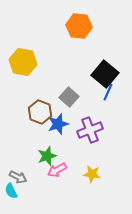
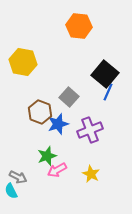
yellow star: moved 1 px left; rotated 18 degrees clockwise
